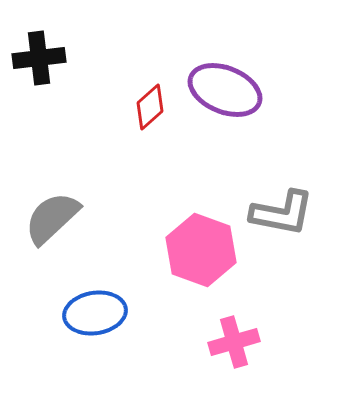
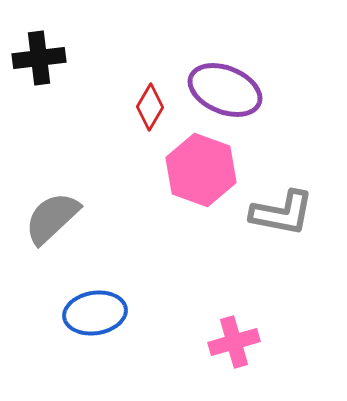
red diamond: rotated 18 degrees counterclockwise
pink hexagon: moved 80 px up
